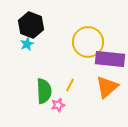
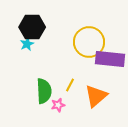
black hexagon: moved 1 px right, 2 px down; rotated 20 degrees counterclockwise
yellow circle: moved 1 px right
orange triangle: moved 11 px left, 9 px down
